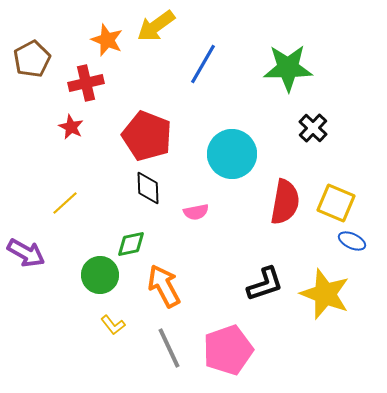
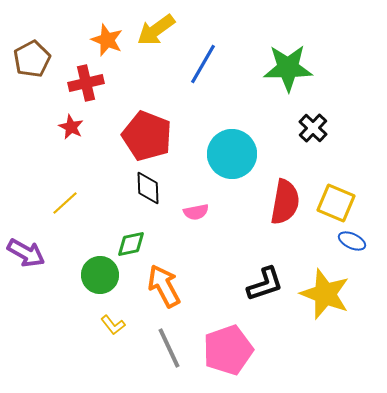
yellow arrow: moved 4 px down
